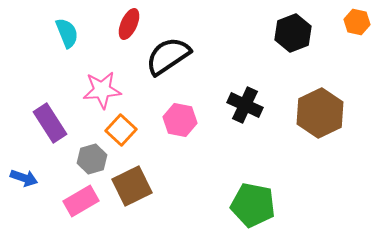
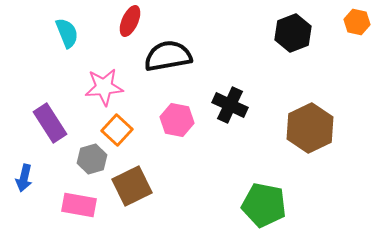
red ellipse: moved 1 px right, 3 px up
black semicircle: rotated 24 degrees clockwise
pink star: moved 2 px right, 3 px up
black cross: moved 15 px left
brown hexagon: moved 10 px left, 15 px down
pink hexagon: moved 3 px left
orange square: moved 4 px left
blue arrow: rotated 84 degrees clockwise
pink rectangle: moved 2 px left, 4 px down; rotated 40 degrees clockwise
green pentagon: moved 11 px right
